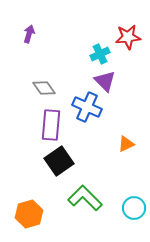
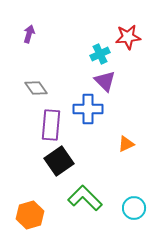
gray diamond: moved 8 px left
blue cross: moved 1 px right, 2 px down; rotated 24 degrees counterclockwise
orange hexagon: moved 1 px right, 1 px down
